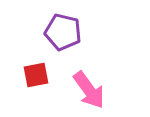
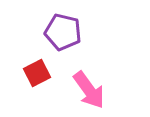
red square: moved 1 px right, 2 px up; rotated 16 degrees counterclockwise
